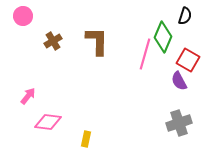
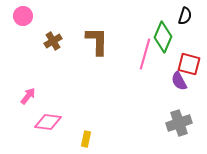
red square: moved 1 px right, 4 px down; rotated 15 degrees counterclockwise
